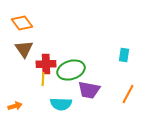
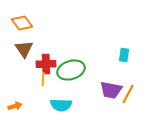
purple trapezoid: moved 22 px right
cyan semicircle: moved 1 px down
